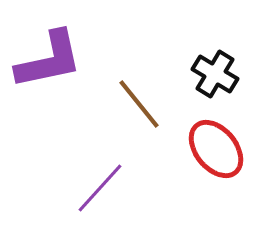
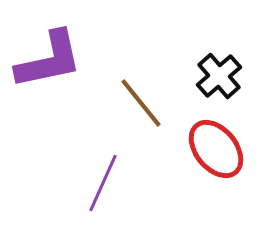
black cross: moved 4 px right, 2 px down; rotated 18 degrees clockwise
brown line: moved 2 px right, 1 px up
purple line: moved 3 px right, 5 px up; rotated 18 degrees counterclockwise
